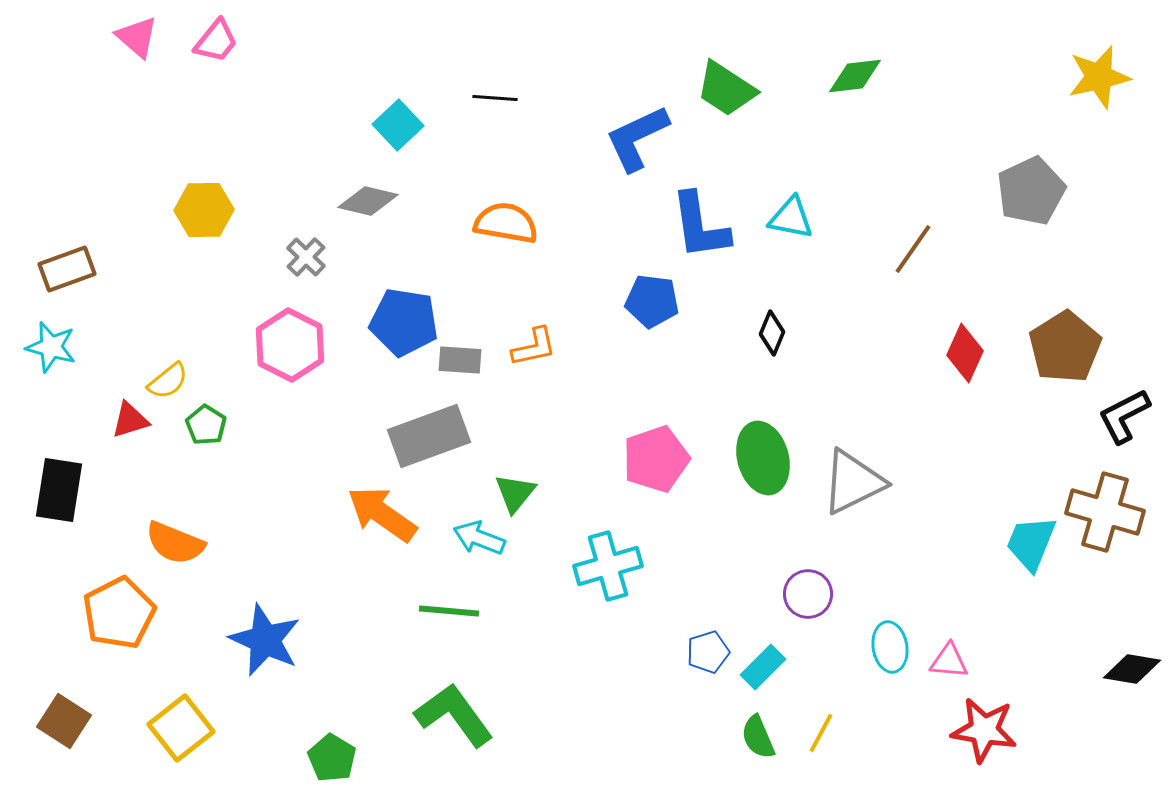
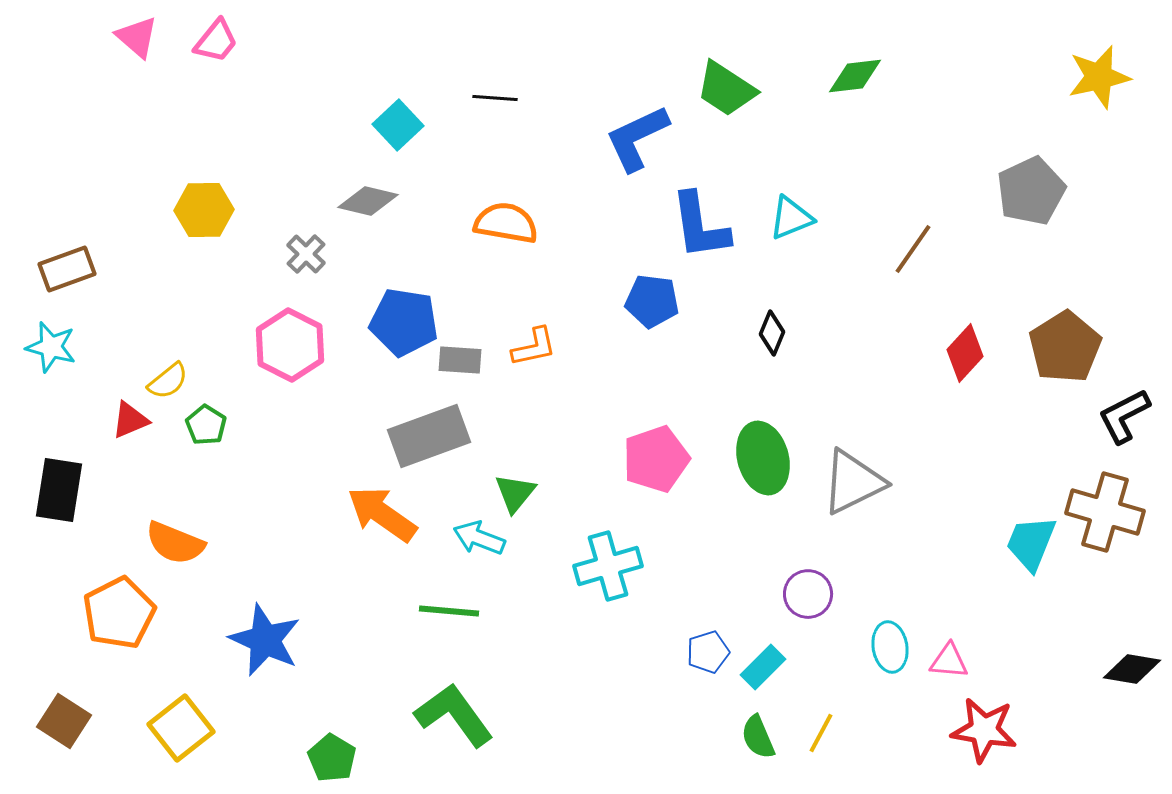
cyan triangle at (791, 218): rotated 33 degrees counterclockwise
gray cross at (306, 257): moved 3 px up
red diamond at (965, 353): rotated 18 degrees clockwise
red triangle at (130, 420): rotated 6 degrees counterclockwise
